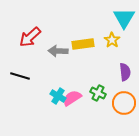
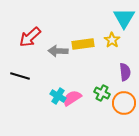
green cross: moved 4 px right
